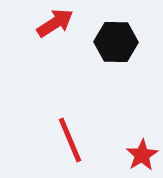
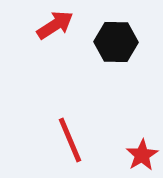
red arrow: moved 2 px down
